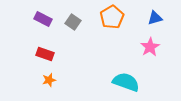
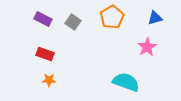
pink star: moved 3 px left
orange star: rotated 16 degrees clockwise
